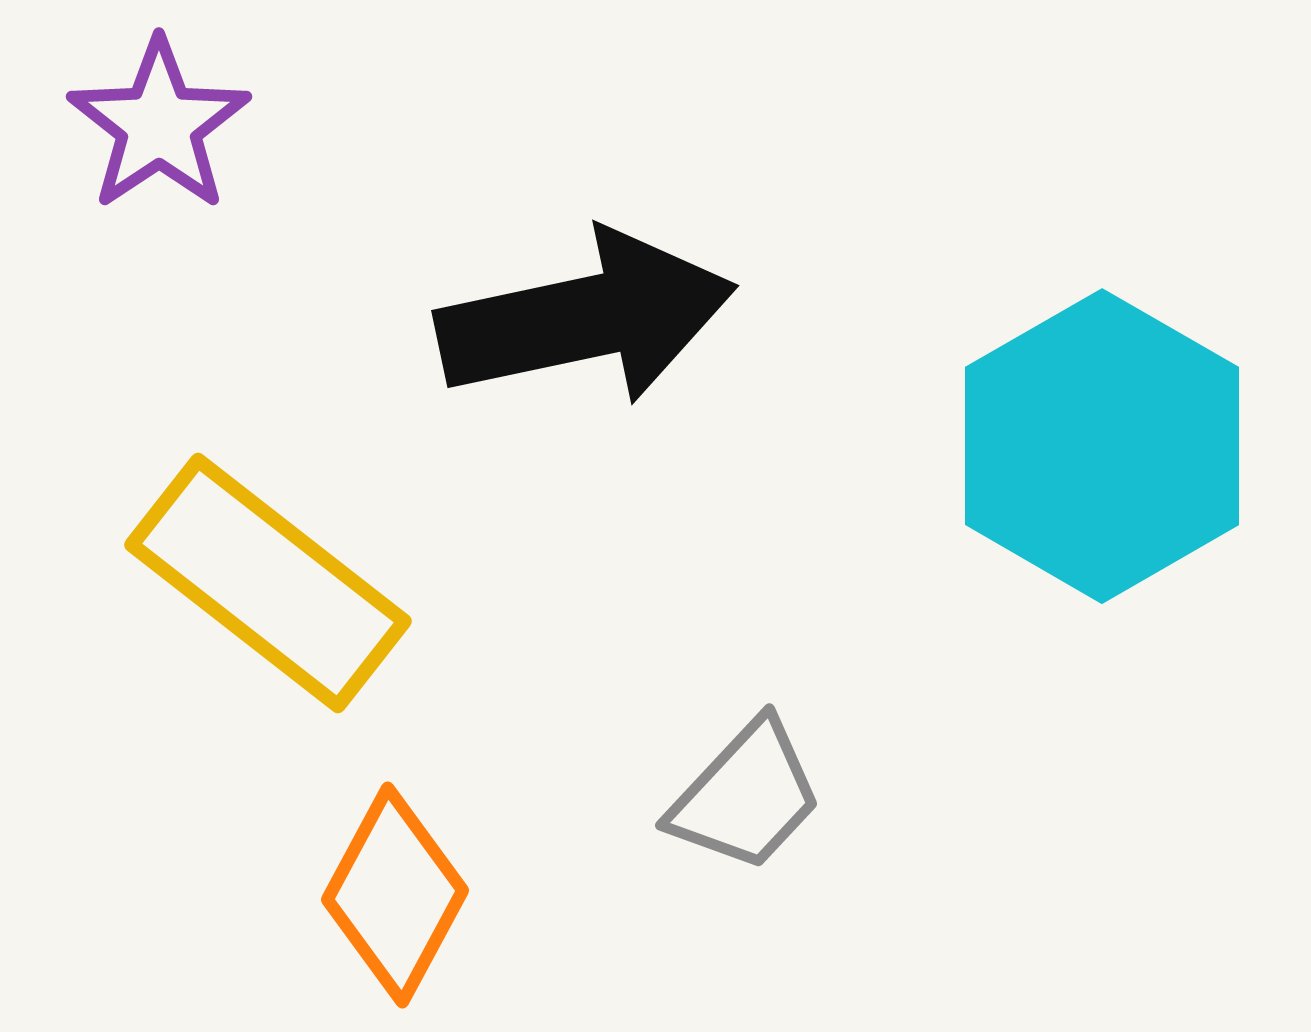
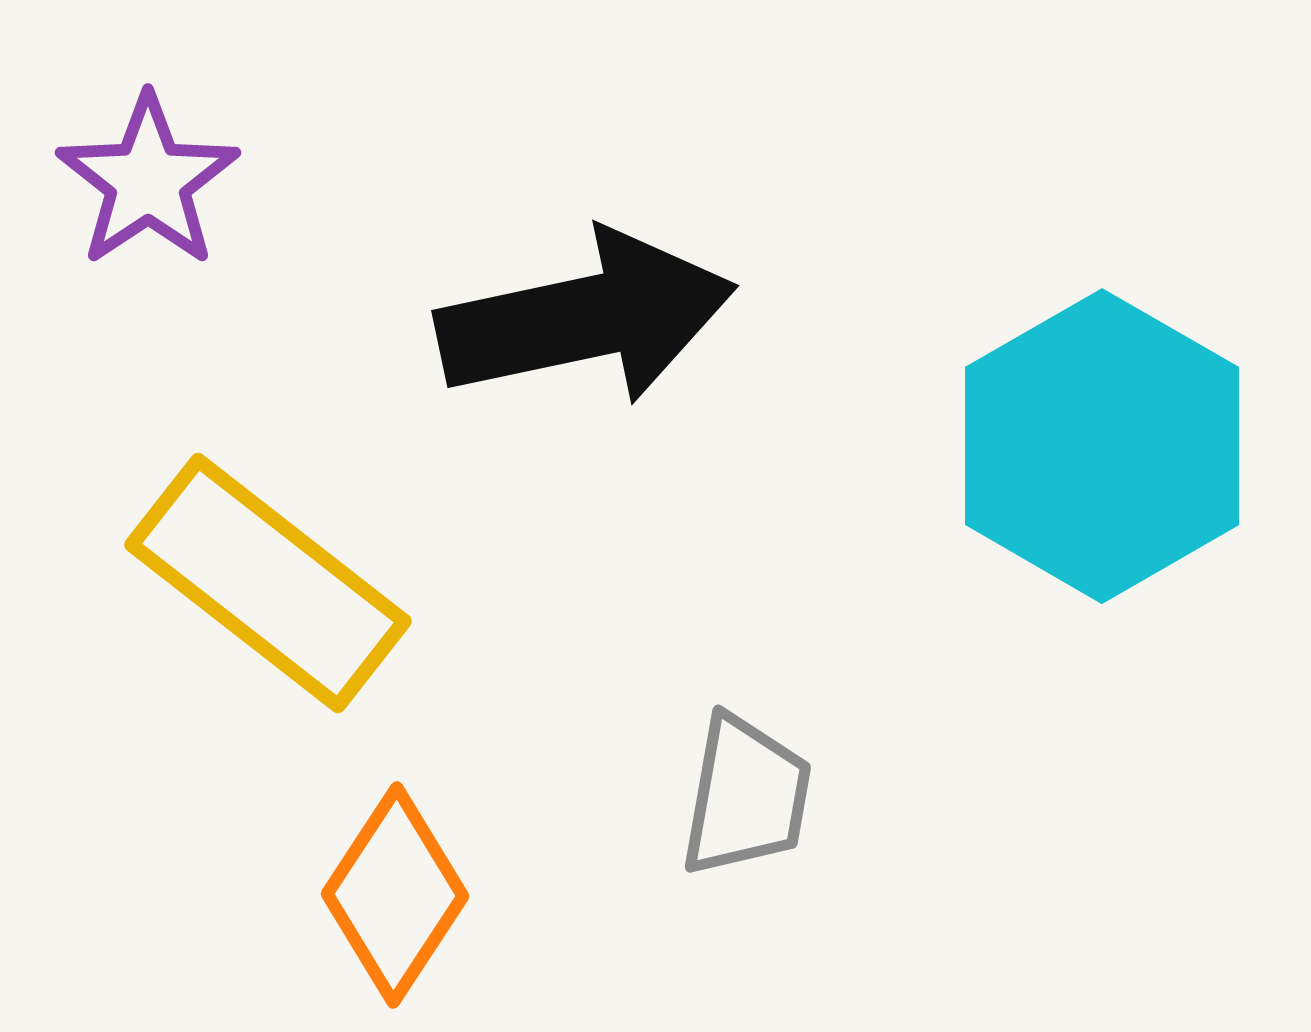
purple star: moved 11 px left, 56 px down
gray trapezoid: rotated 33 degrees counterclockwise
orange diamond: rotated 5 degrees clockwise
